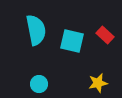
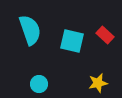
cyan semicircle: moved 6 px left; rotated 8 degrees counterclockwise
